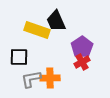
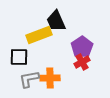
yellow rectangle: moved 2 px right, 5 px down; rotated 40 degrees counterclockwise
gray L-shape: moved 2 px left
